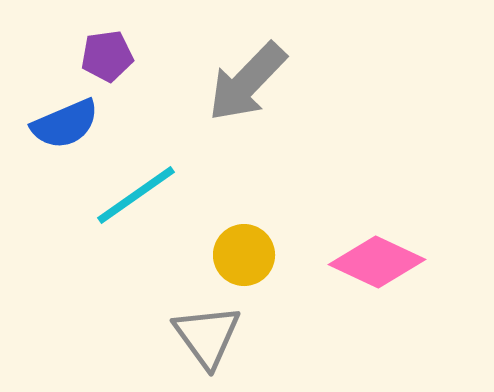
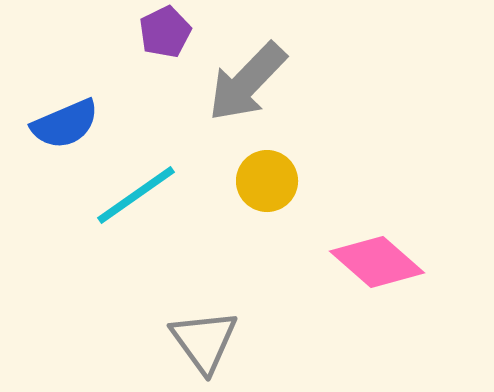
purple pentagon: moved 58 px right, 24 px up; rotated 18 degrees counterclockwise
yellow circle: moved 23 px right, 74 px up
pink diamond: rotated 16 degrees clockwise
gray triangle: moved 3 px left, 5 px down
